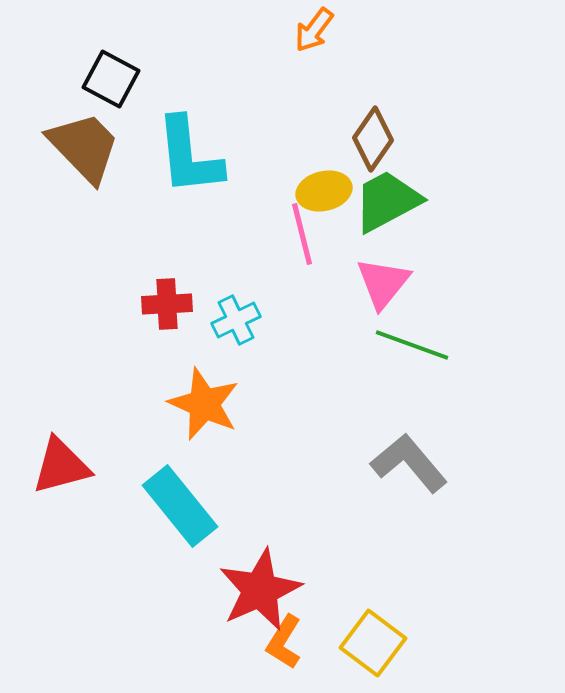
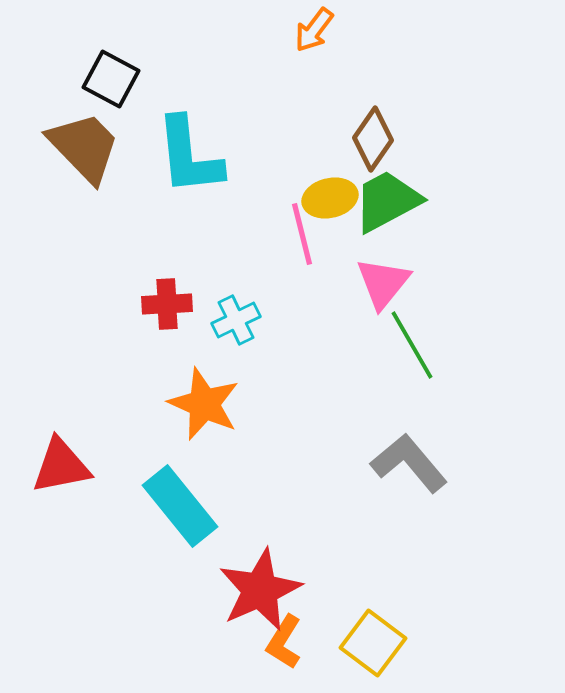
yellow ellipse: moved 6 px right, 7 px down
green line: rotated 40 degrees clockwise
red triangle: rotated 4 degrees clockwise
